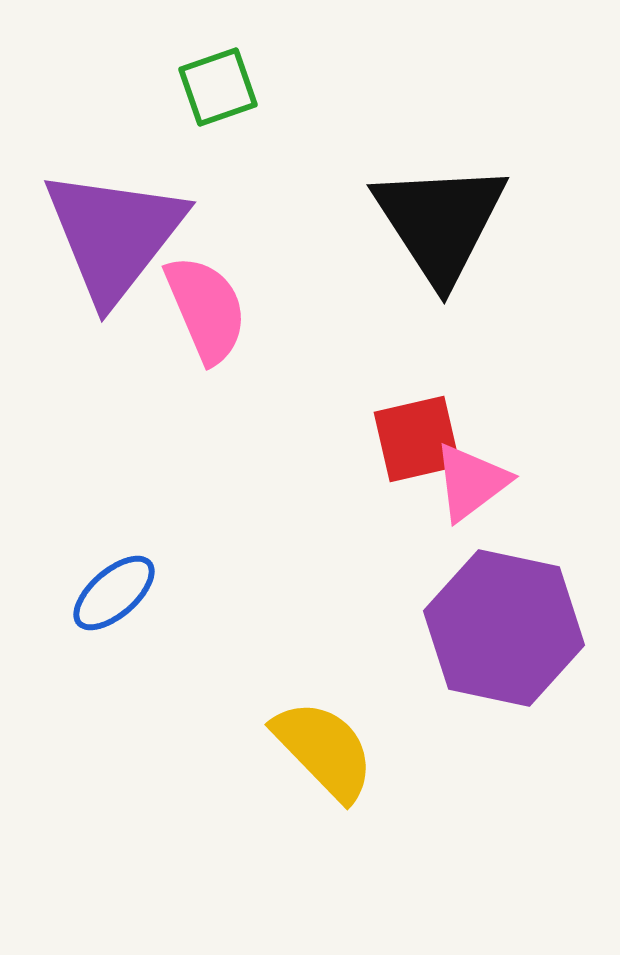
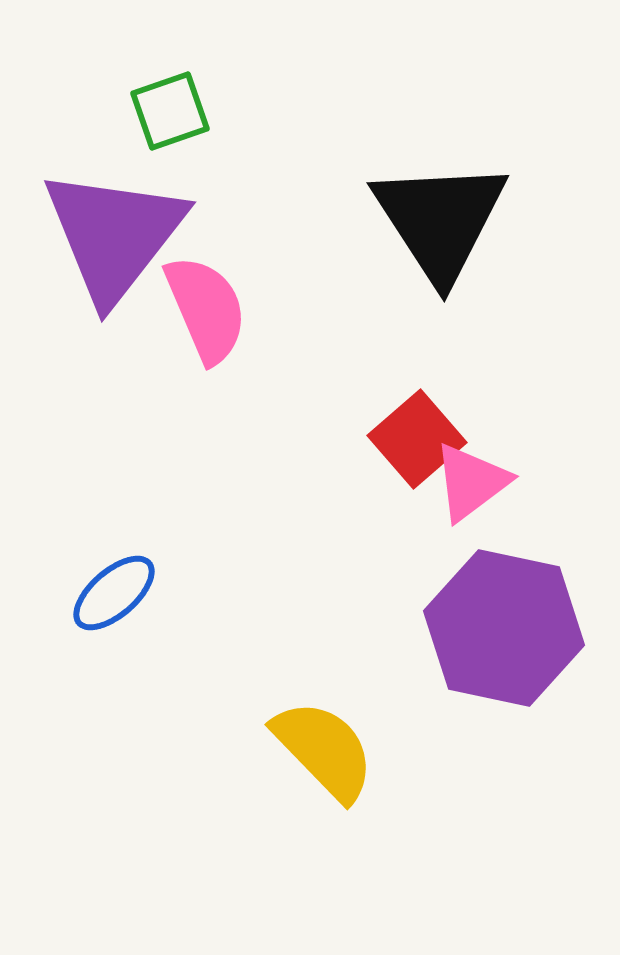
green square: moved 48 px left, 24 px down
black triangle: moved 2 px up
red square: rotated 28 degrees counterclockwise
